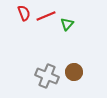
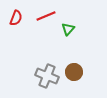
red semicircle: moved 8 px left, 5 px down; rotated 42 degrees clockwise
green triangle: moved 1 px right, 5 px down
